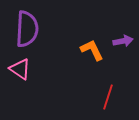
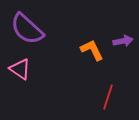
purple semicircle: rotated 129 degrees clockwise
